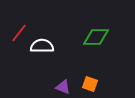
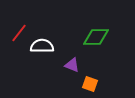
purple triangle: moved 9 px right, 22 px up
